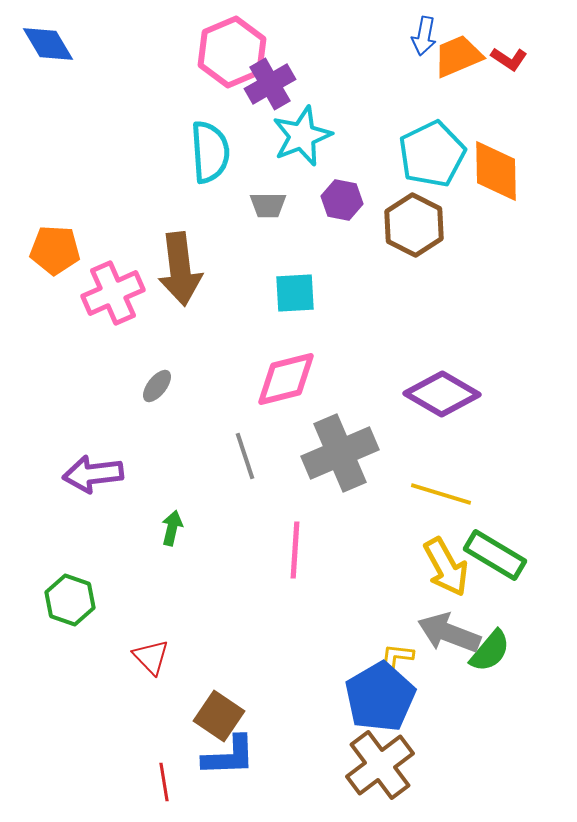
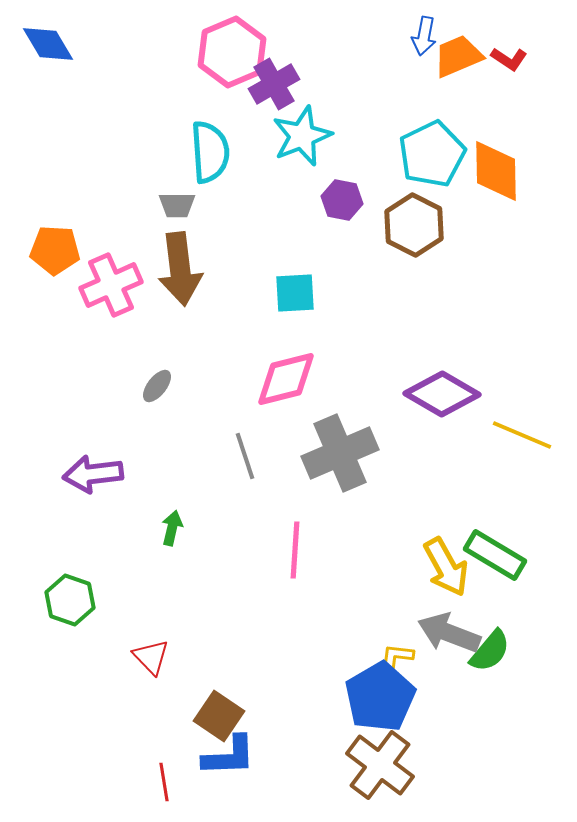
purple cross: moved 4 px right
gray trapezoid: moved 91 px left
pink cross: moved 2 px left, 8 px up
yellow line: moved 81 px right, 59 px up; rotated 6 degrees clockwise
brown cross: rotated 16 degrees counterclockwise
